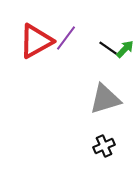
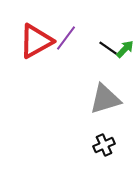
black cross: moved 1 px up
